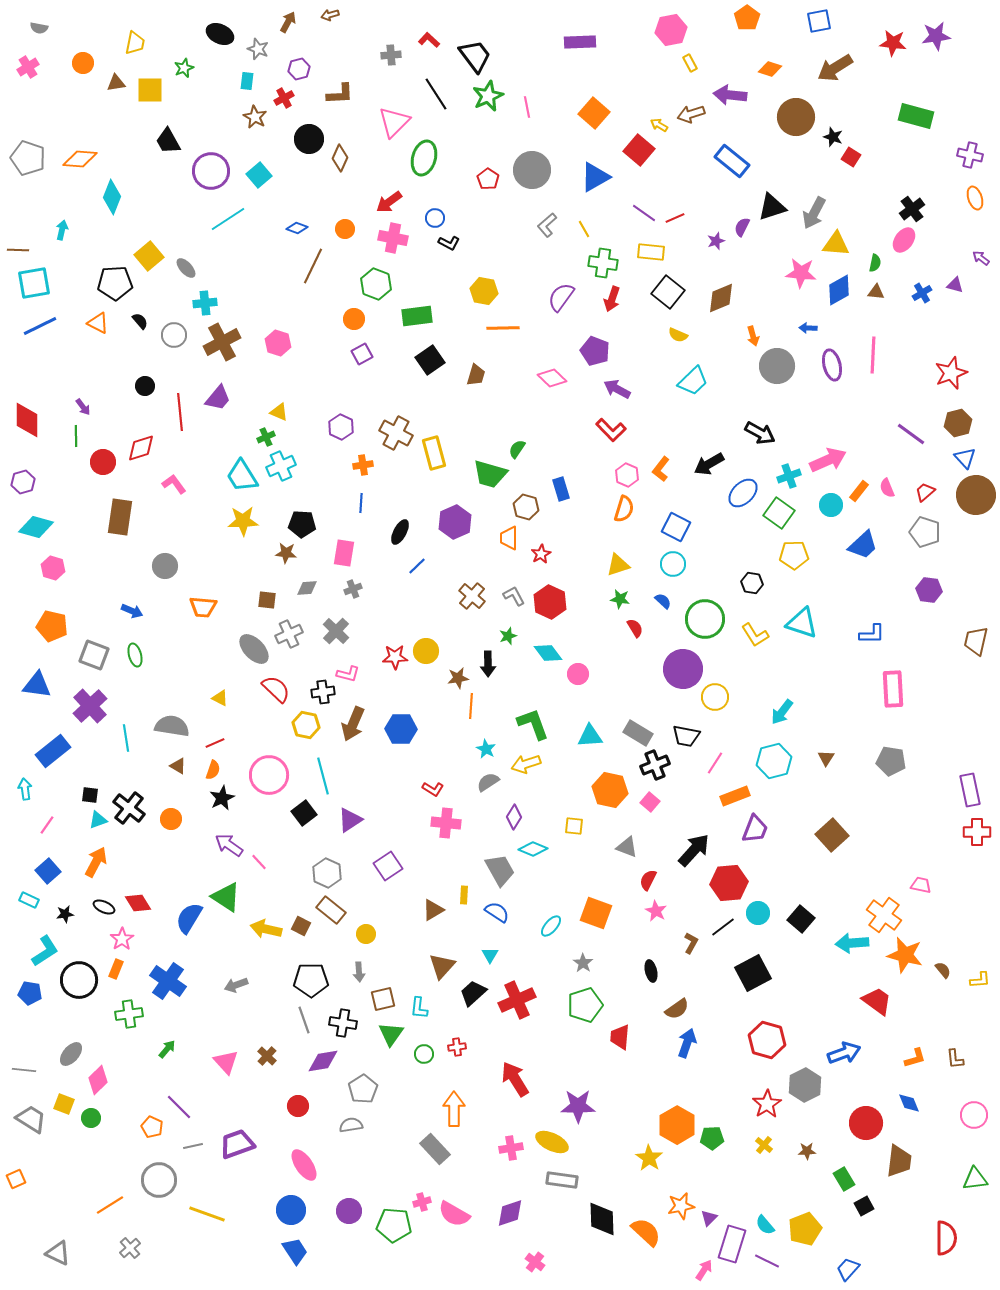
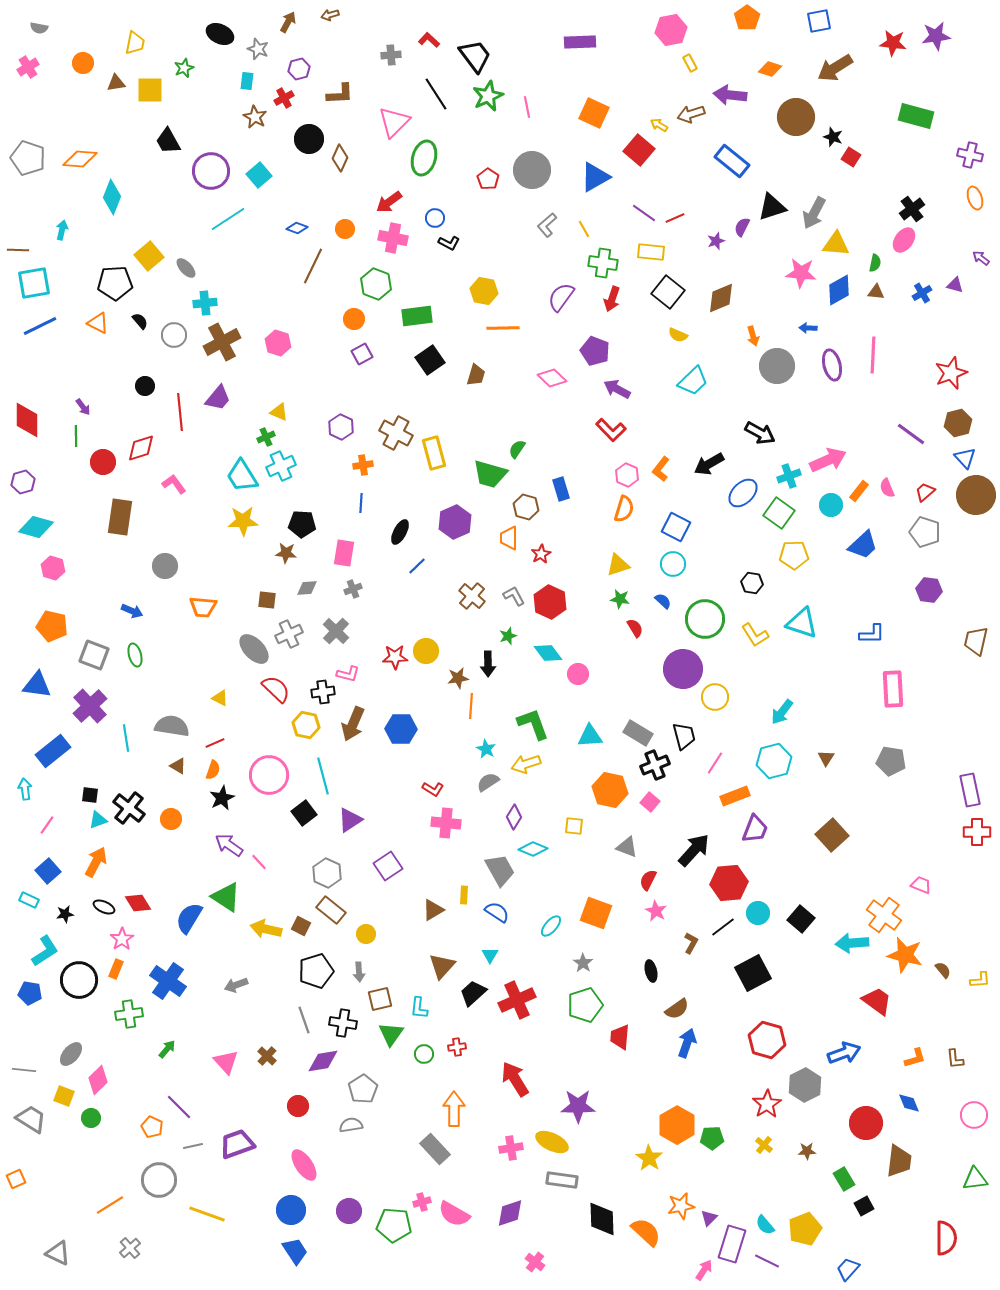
orange square at (594, 113): rotated 16 degrees counterclockwise
black trapezoid at (686, 736): moved 2 px left; rotated 116 degrees counterclockwise
pink trapezoid at (921, 885): rotated 10 degrees clockwise
black pentagon at (311, 980): moved 5 px right, 9 px up; rotated 16 degrees counterclockwise
brown square at (383, 999): moved 3 px left
yellow square at (64, 1104): moved 8 px up
